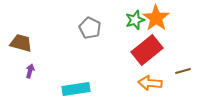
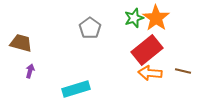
green star: moved 1 px left, 2 px up
gray pentagon: rotated 10 degrees clockwise
brown line: rotated 28 degrees clockwise
orange arrow: moved 10 px up
cyan rectangle: rotated 8 degrees counterclockwise
